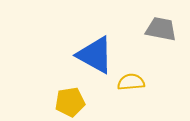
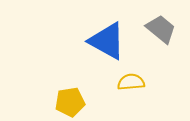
gray trapezoid: rotated 28 degrees clockwise
blue triangle: moved 12 px right, 14 px up
